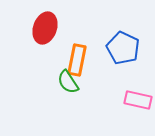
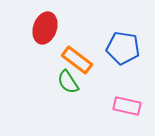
blue pentagon: rotated 16 degrees counterclockwise
orange rectangle: rotated 64 degrees counterclockwise
pink rectangle: moved 11 px left, 6 px down
